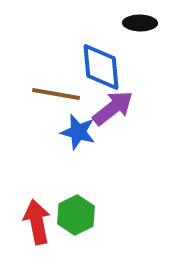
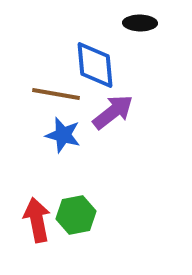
blue diamond: moved 6 px left, 2 px up
purple arrow: moved 4 px down
blue star: moved 15 px left, 3 px down
green hexagon: rotated 15 degrees clockwise
red arrow: moved 2 px up
